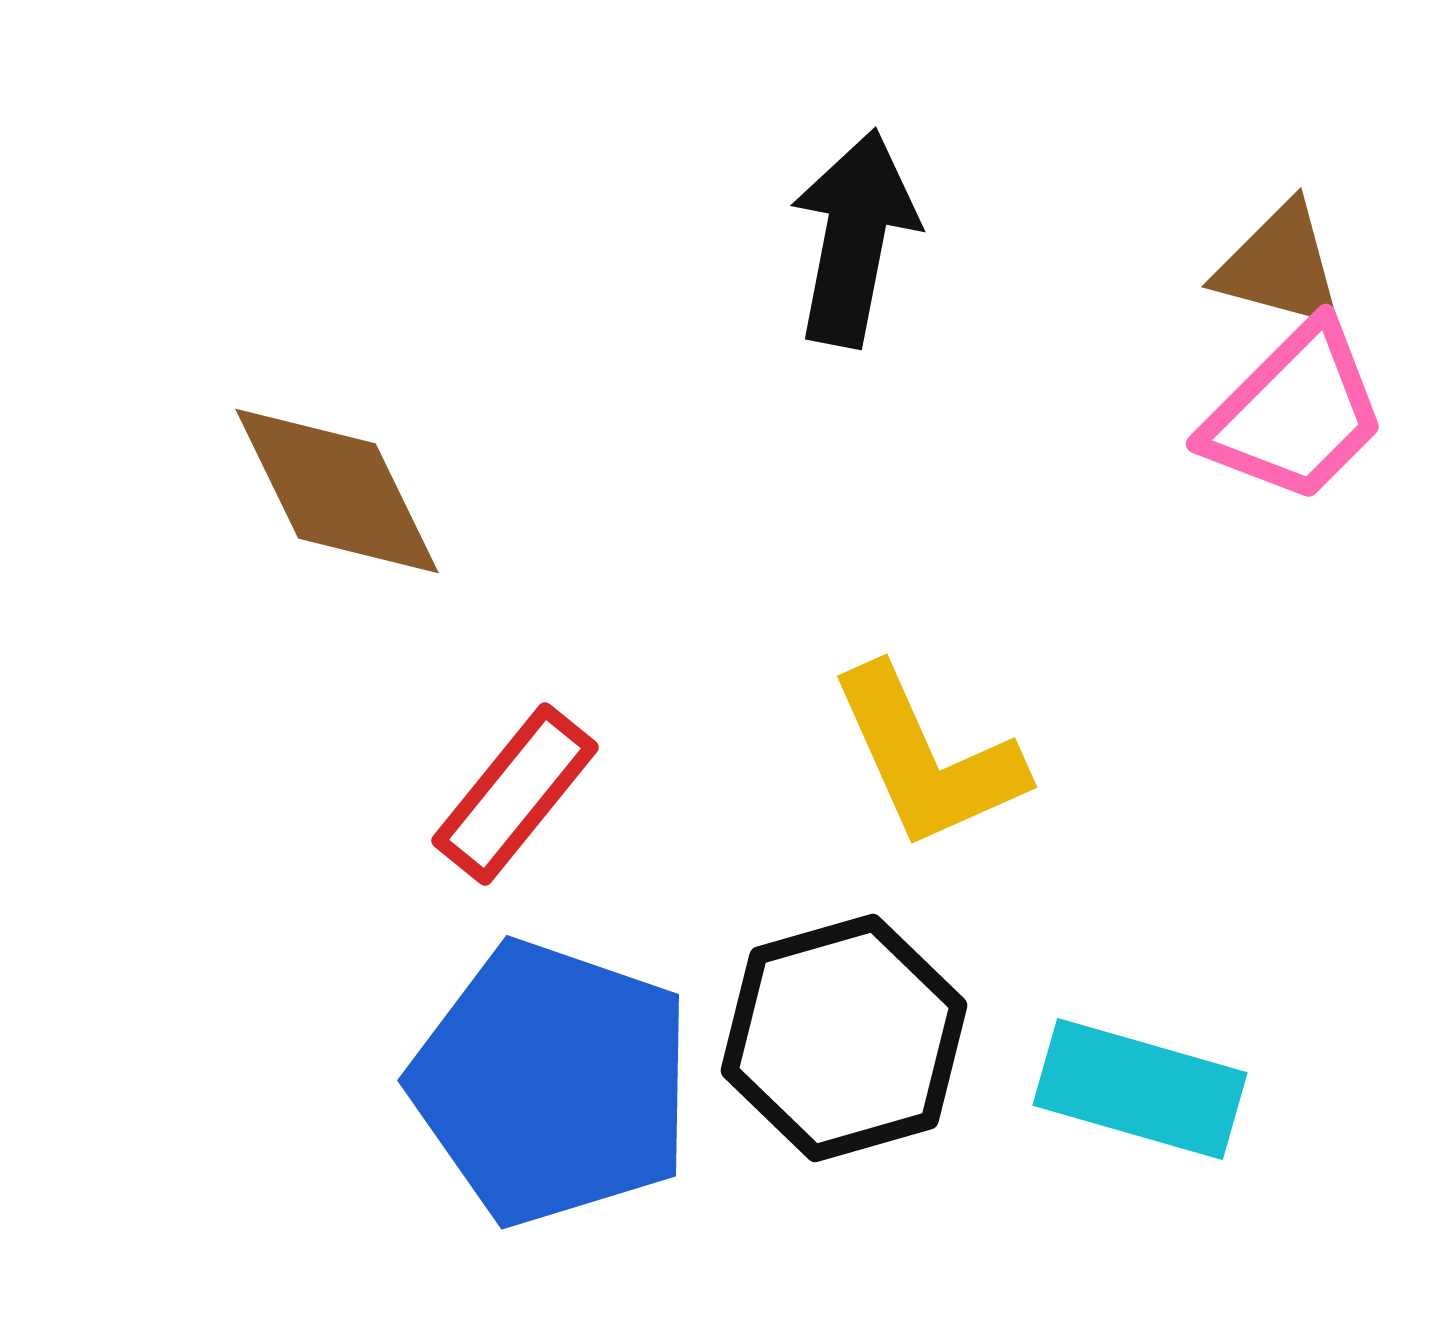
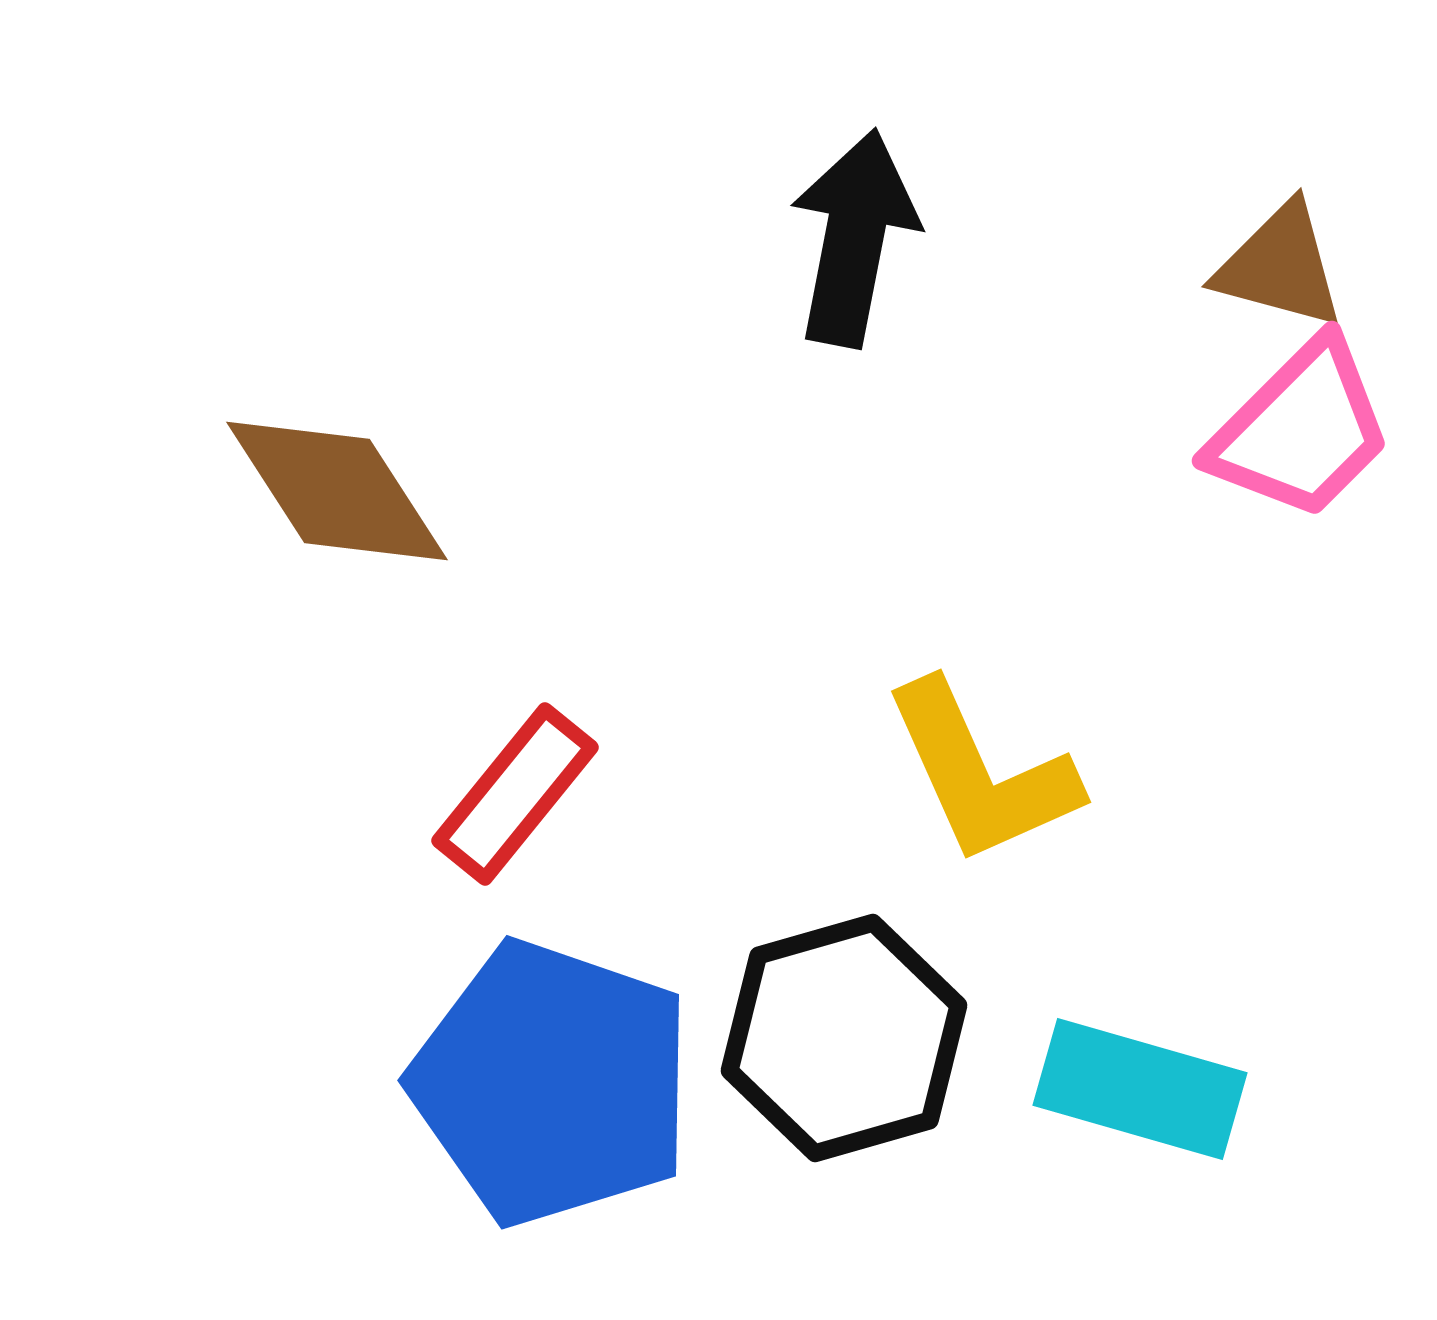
pink trapezoid: moved 6 px right, 17 px down
brown diamond: rotated 7 degrees counterclockwise
yellow L-shape: moved 54 px right, 15 px down
